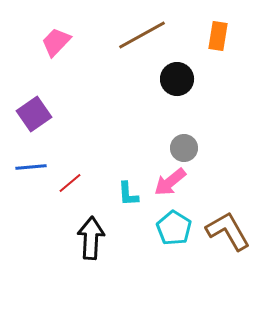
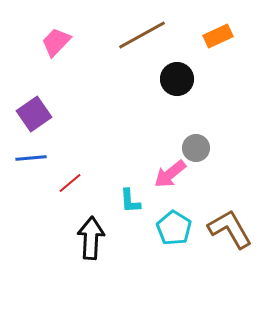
orange rectangle: rotated 56 degrees clockwise
gray circle: moved 12 px right
blue line: moved 9 px up
pink arrow: moved 8 px up
cyan L-shape: moved 2 px right, 7 px down
brown L-shape: moved 2 px right, 2 px up
